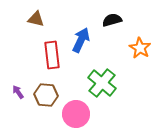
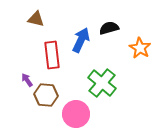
black semicircle: moved 3 px left, 8 px down
purple arrow: moved 9 px right, 12 px up
